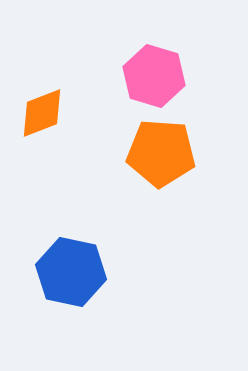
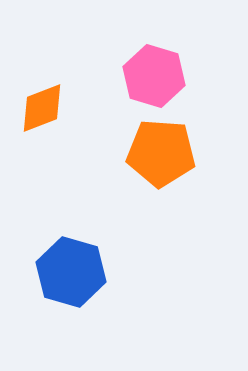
orange diamond: moved 5 px up
blue hexagon: rotated 4 degrees clockwise
